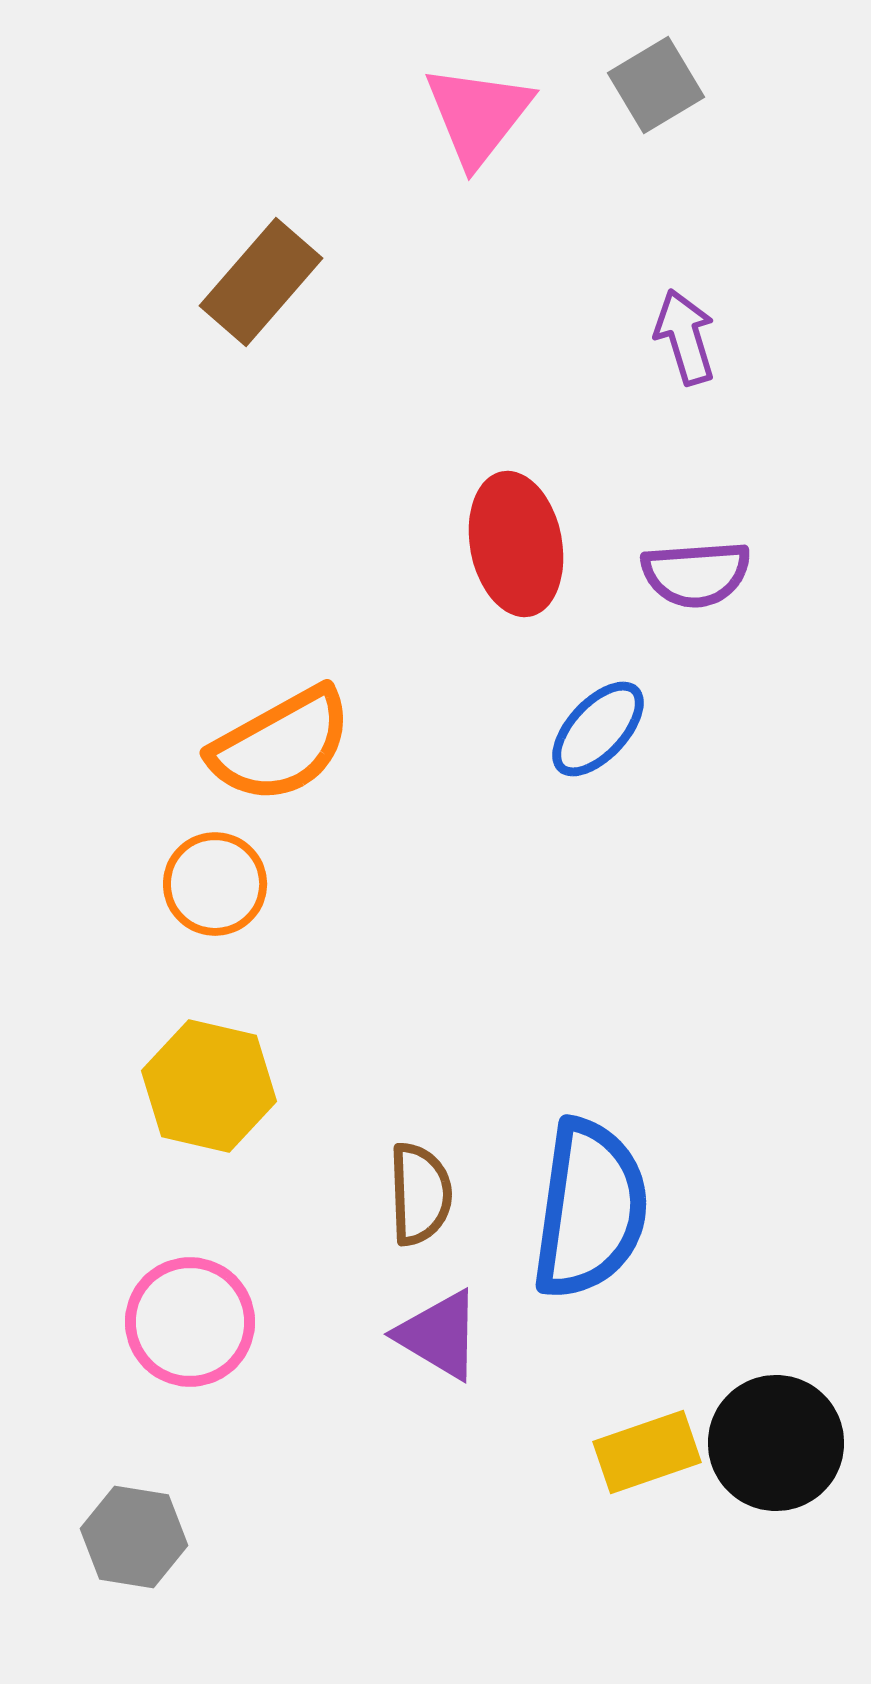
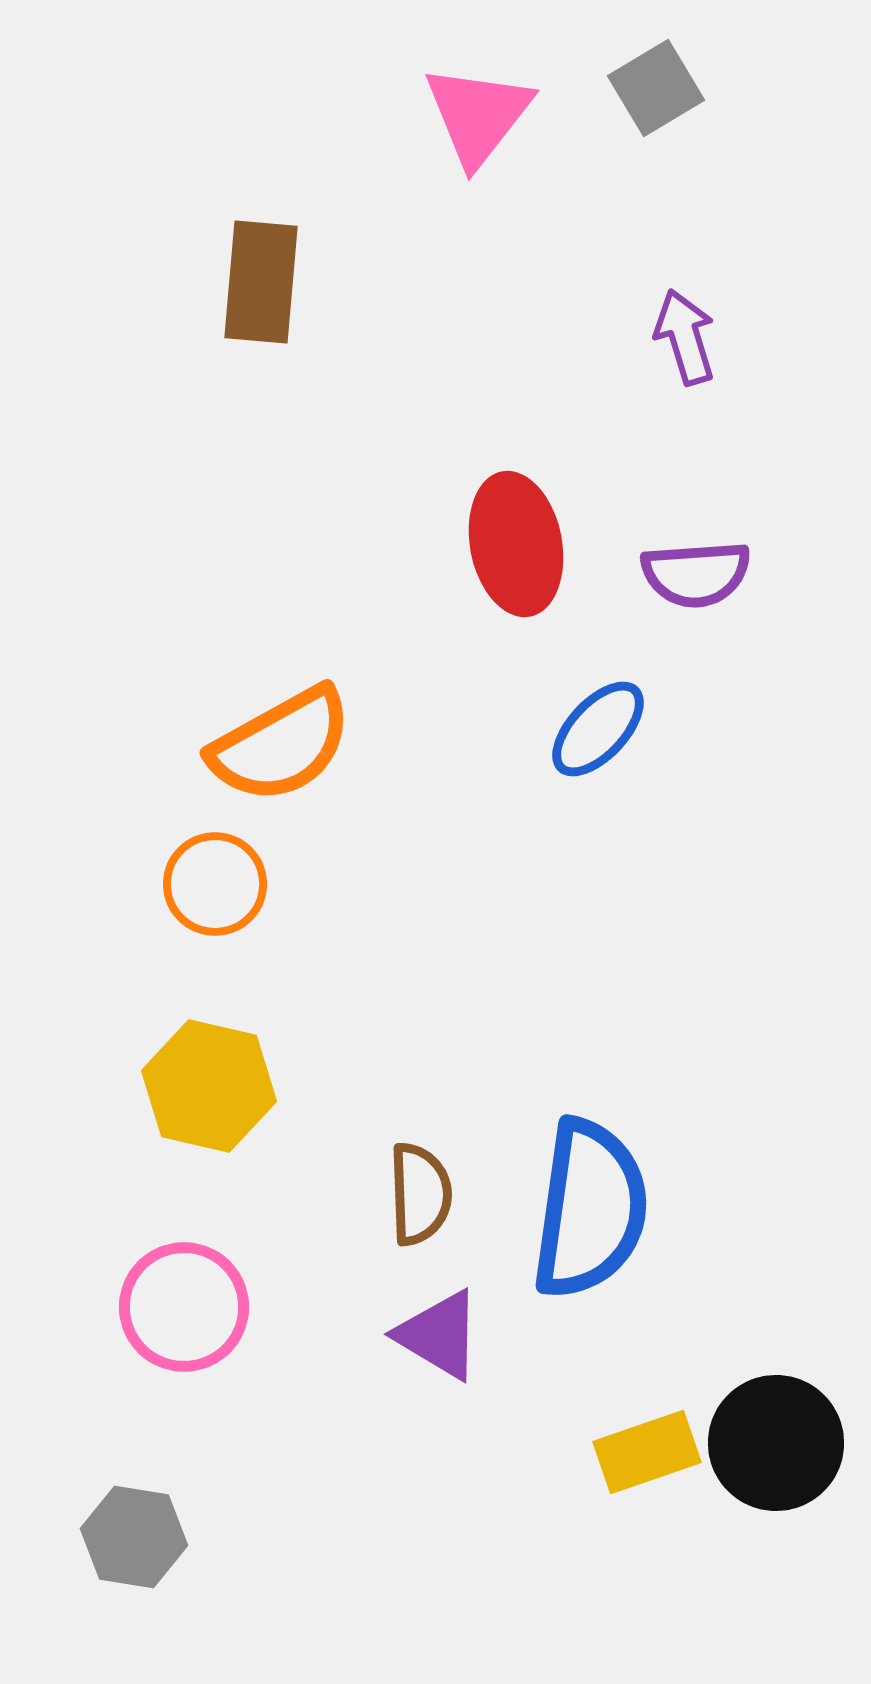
gray square: moved 3 px down
brown rectangle: rotated 36 degrees counterclockwise
pink circle: moved 6 px left, 15 px up
